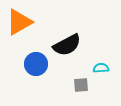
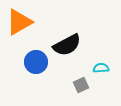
blue circle: moved 2 px up
gray square: rotated 21 degrees counterclockwise
